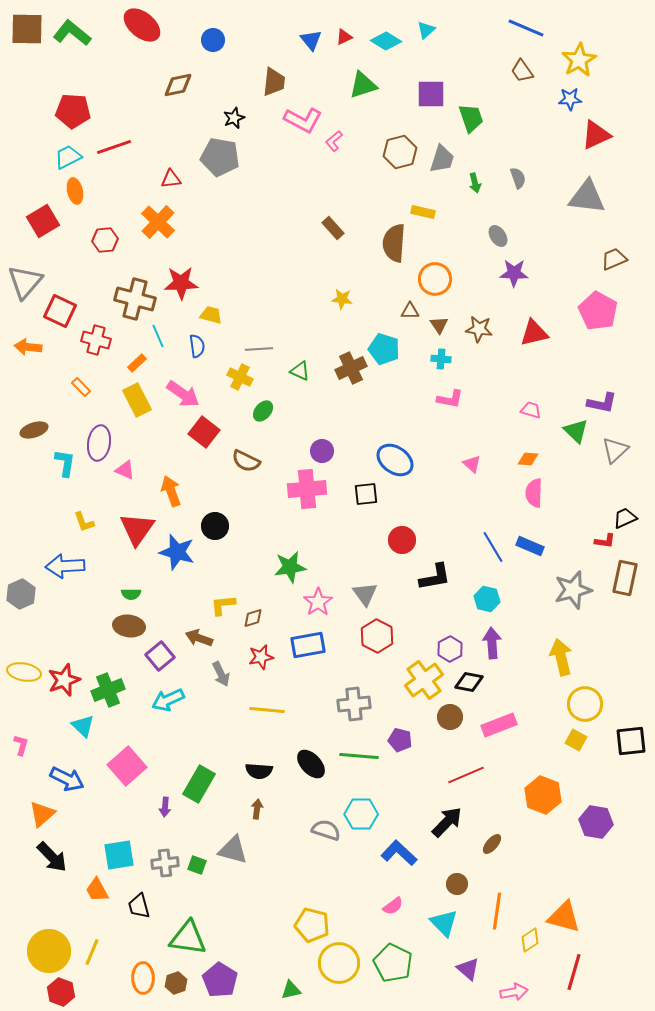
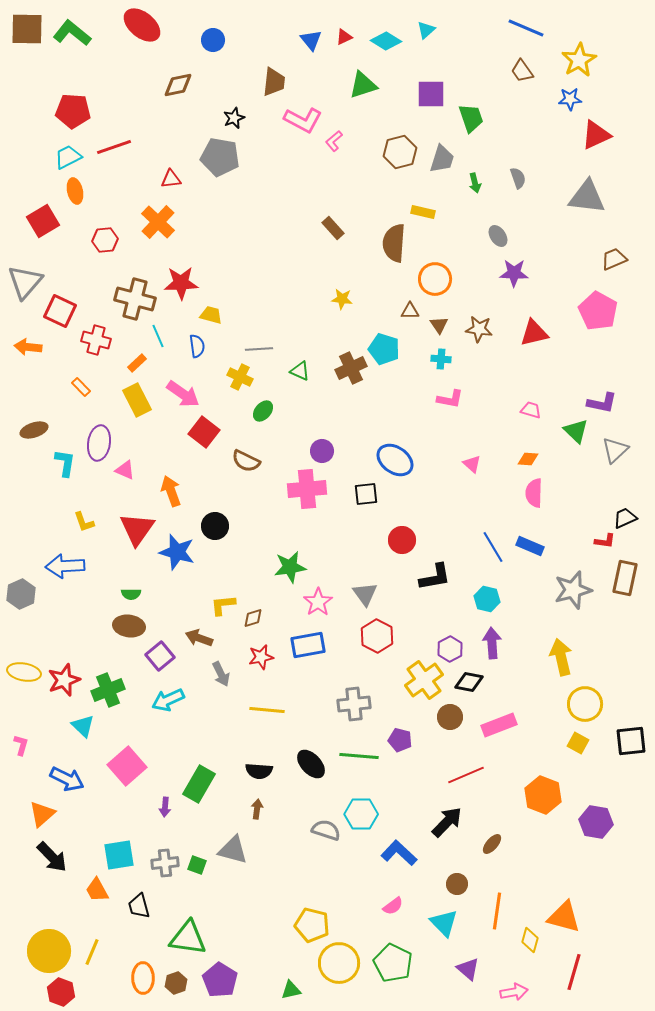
yellow square at (576, 740): moved 2 px right, 3 px down
yellow diamond at (530, 940): rotated 40 degrees counterclockwise
